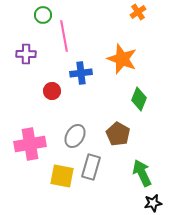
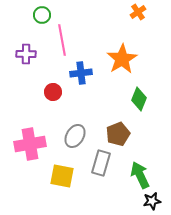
green circle: moved 1 px left
pink line: moved 2 px left, 4 px down
orange star: rotated 20 degrees clockwise
red circle: moved 1 px right, 1 px down
brown pentagon: rotated 20 degrees clockwise
gray rectangle: moved 10 px right, 4 px up
green arrow: moved 2 px left, 2 px down
black star: moved 1 px left, 2 px up
